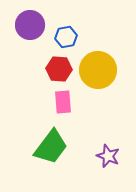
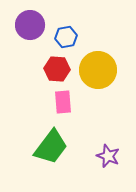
red hexagon: moved 2 px left
